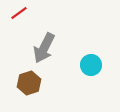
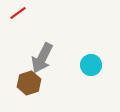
red line: moved 1 px left
gray arrow: moved 2 px left, 10 px down
